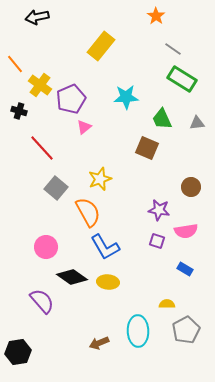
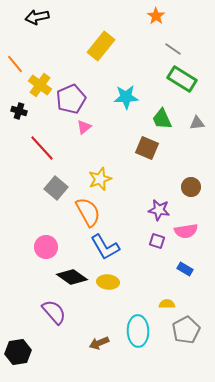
purple semicircle: moved 12 px right, 11 px down
